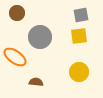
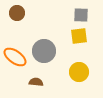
gray square: rotated 14 degrees clockwise
gray circle: moved 4 px right, 14 px down
